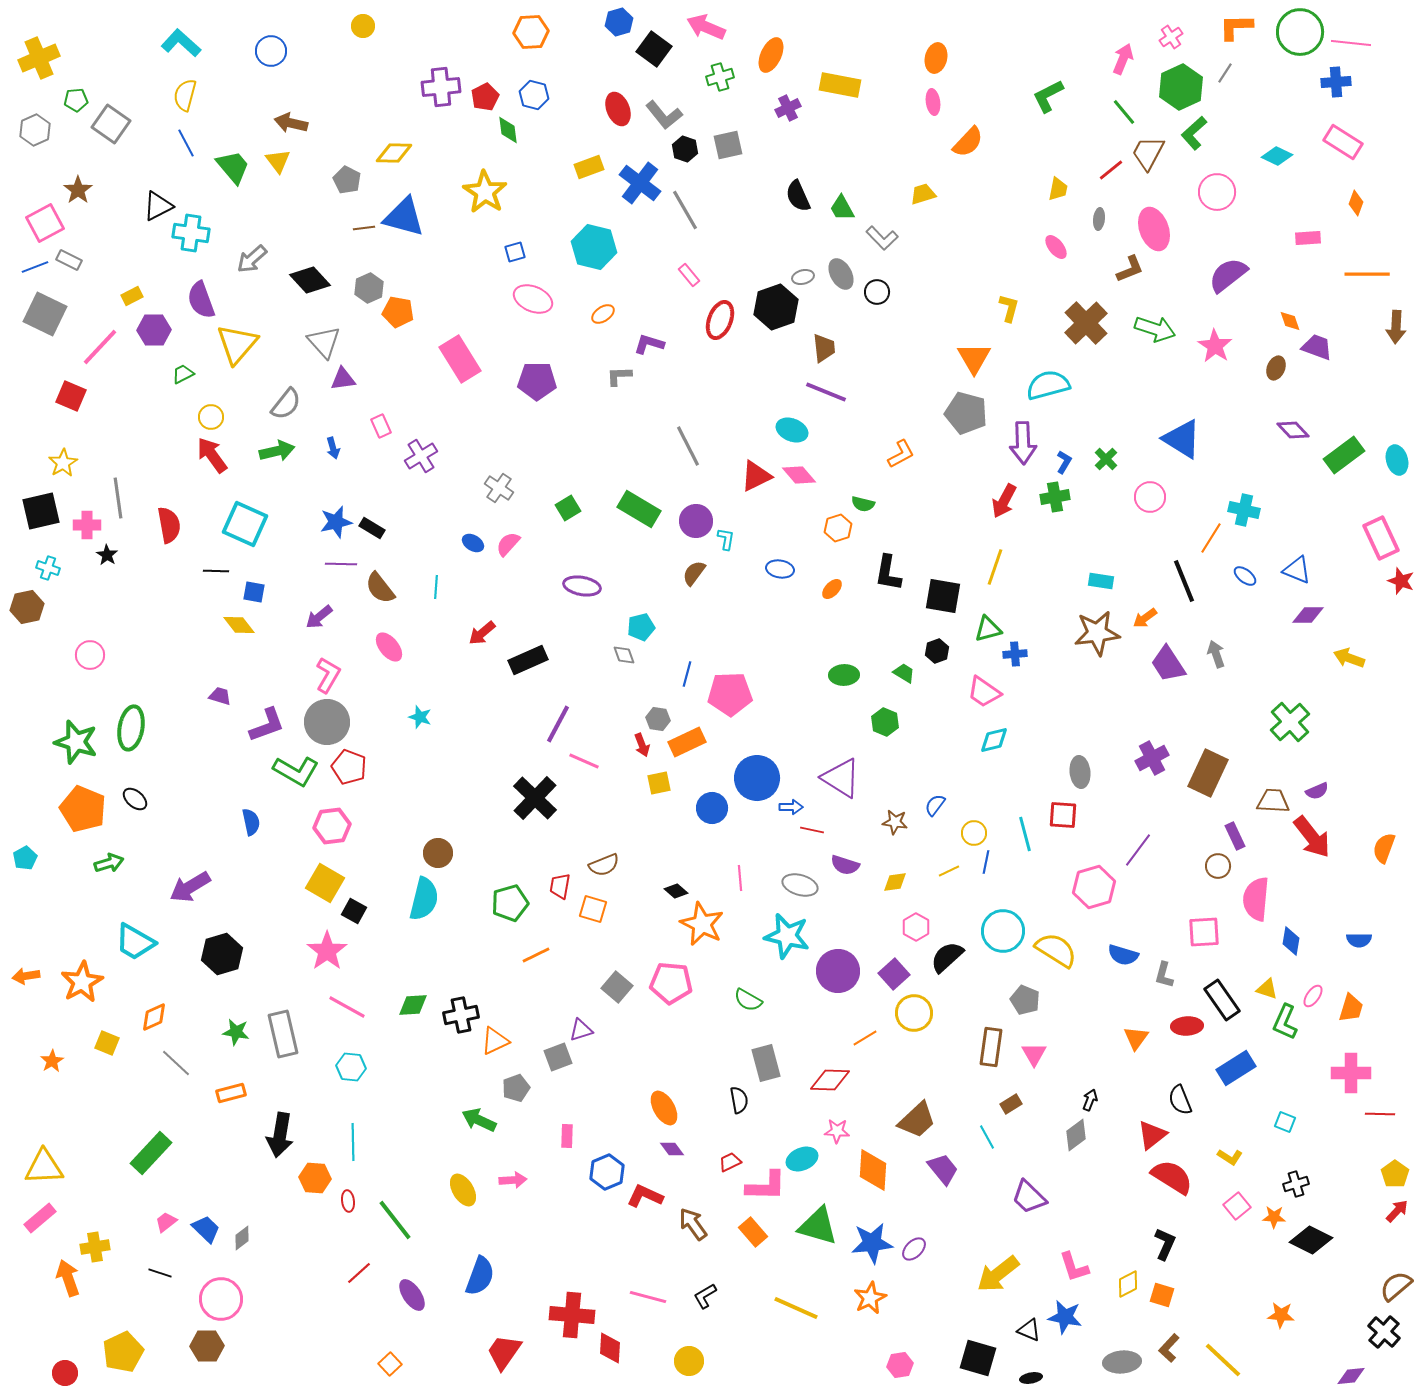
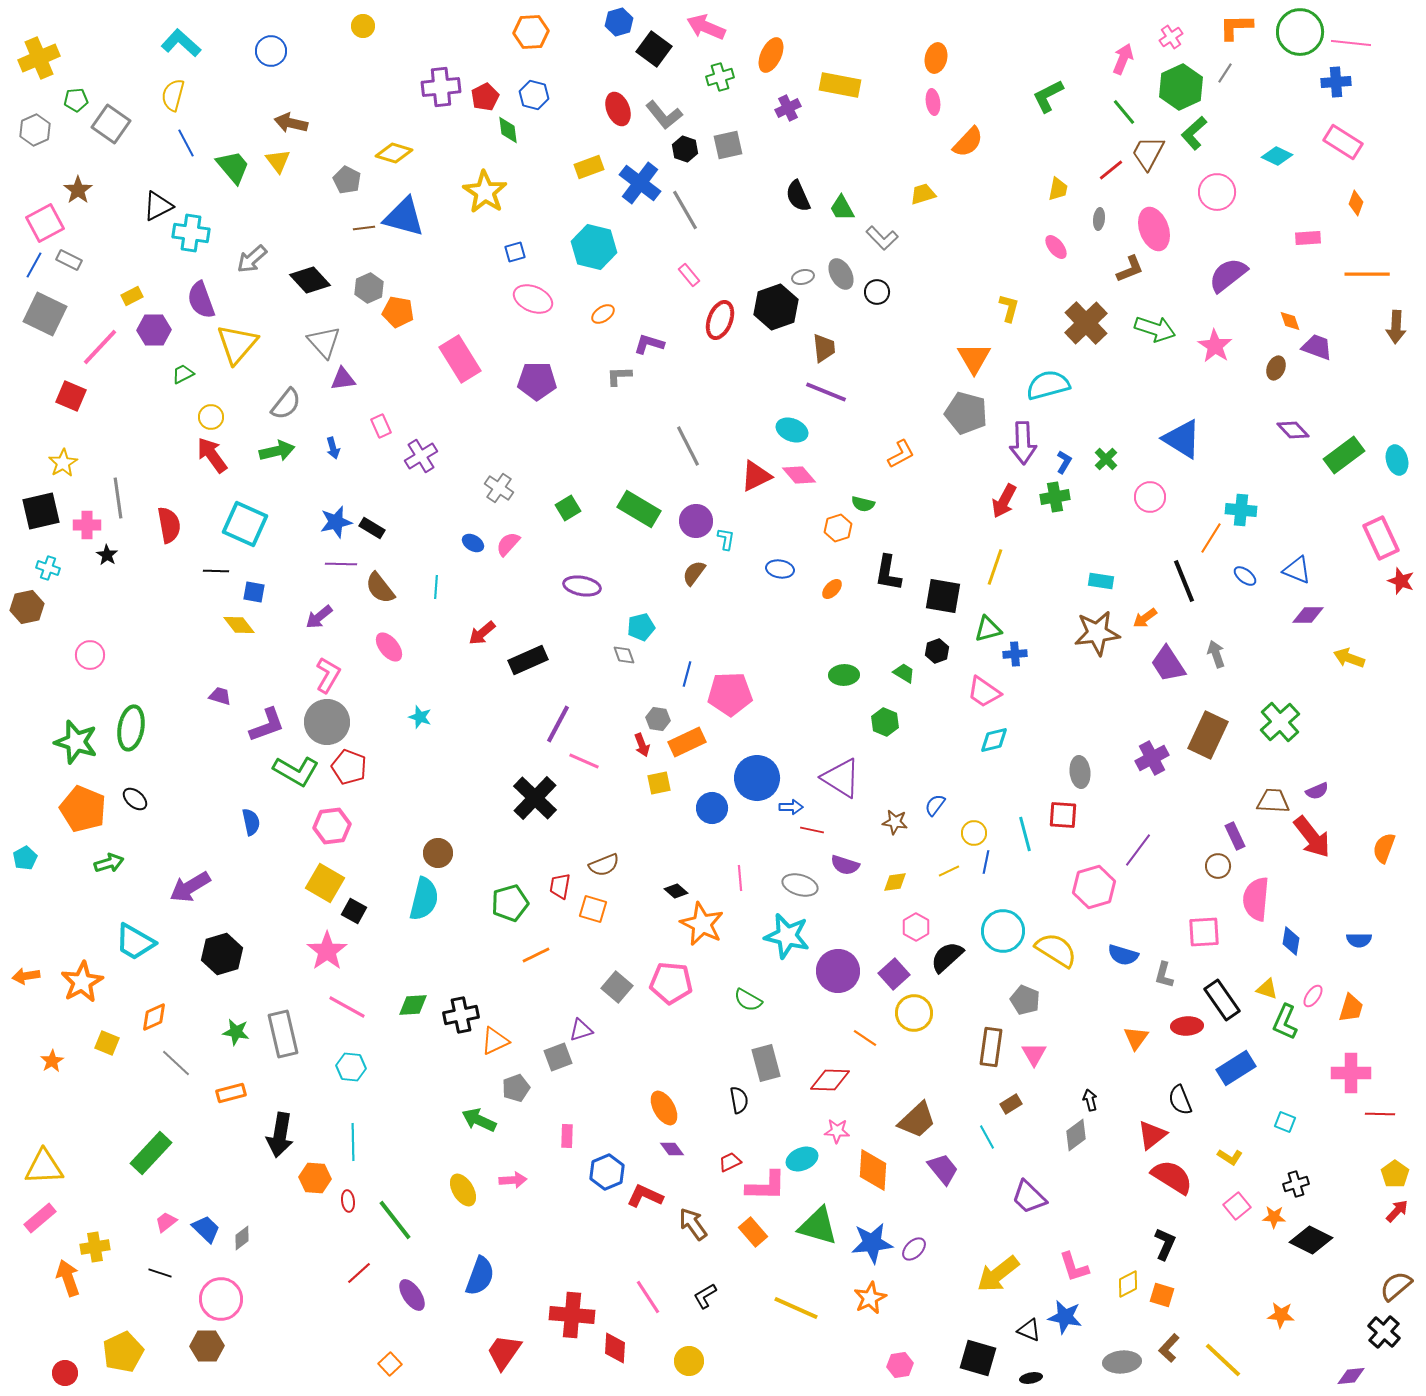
yellow semicircle at (185, 95): moved 12 px left
yellow diamond at (394, 153): rotated 15 degrees clockwise
blue line at (35, 267): moved 1 px left, 2 px up; rotated 40 degrees counterclockwise
cyan cross at (1244, 510): moved 3 px left; rotated 8 degrees counterclockwise
green cross at (1290, 722): moved 10 px left
brown rectangle at (1208, 773): moved 38 px up
orange line at (865, 1038): rotated 65 degrees clockwise
black arrow at (1090, 1100): rotated 35 degrees counterclockwise
pink line at (648, 1297): rotated 42 degrees clockwise
red diamond at (610, 1348): moved 5 px right
